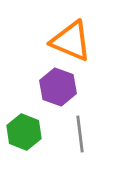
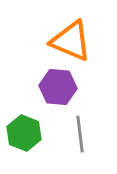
purple hexagon: rotated 15 degrees counterclockwise
green hexagon: moved 1 px down
